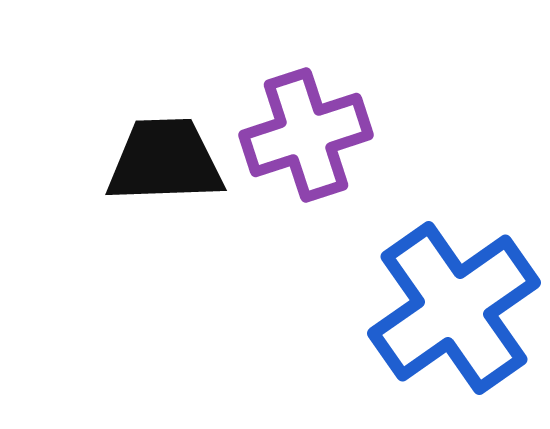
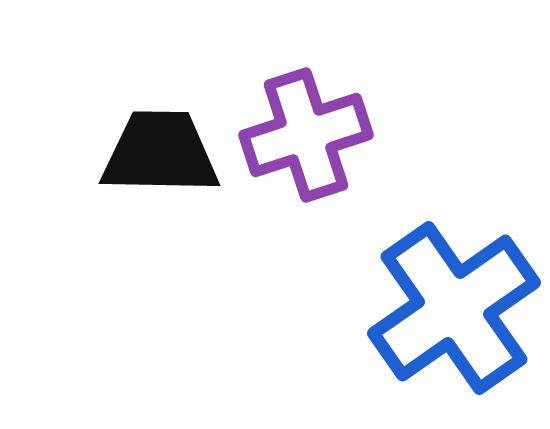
black trapezoid: moved 5 px left, 8 px up; rotated 3 degrees clockwise
